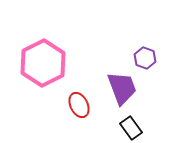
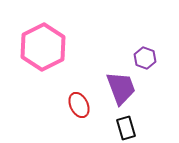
pink hexagon: moved 16 px up
purple trapezoid: moved 1 px left
black rectangle: moved 5 px left; rotated 20 degrees clockwise
